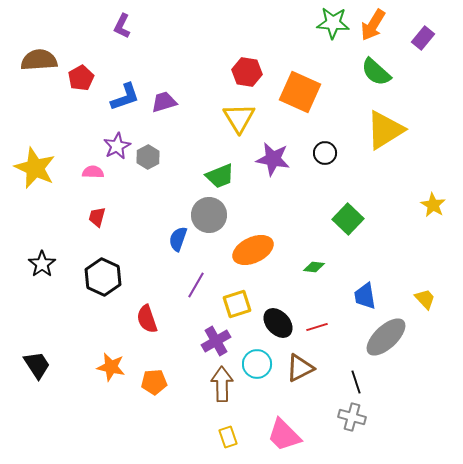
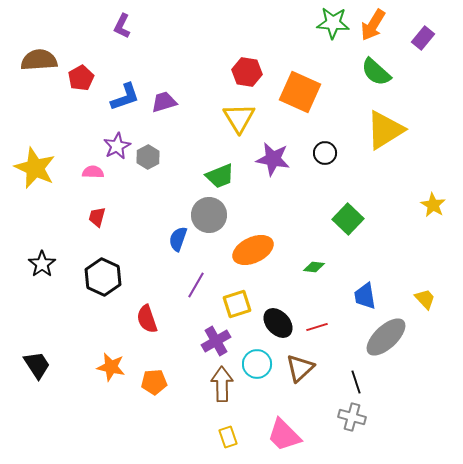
brown triangle at (300, 368): rotated 16 degrees counterclockwise
